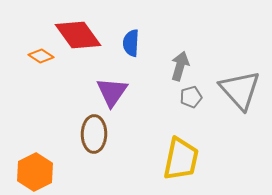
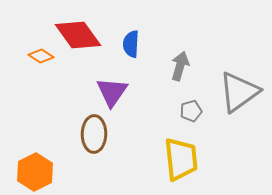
blue semicircle: moved 1 px down
gray triangle: moved 1 px left, 2 px down; rotated 36 degrees clockwise
gray pentagon: moved 14 px down
yellow trapezoid: rotated 18 degrees counterclockwise
